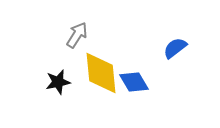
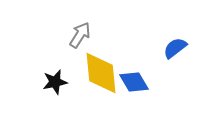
gray arrow: moved 3 px right
black star: moved 3 px left
